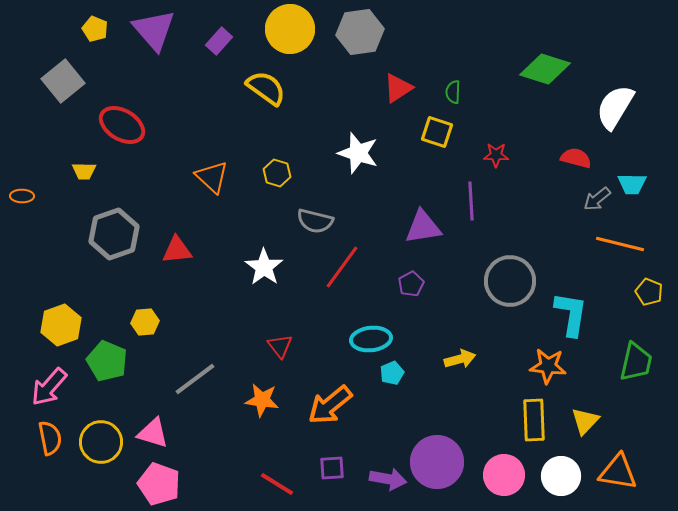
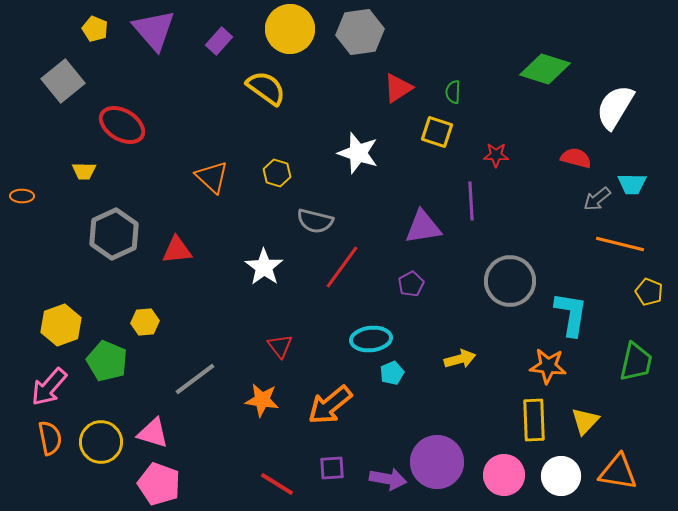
gray hexagon at (114, 234): rotated 6 degrees counterclockwise
